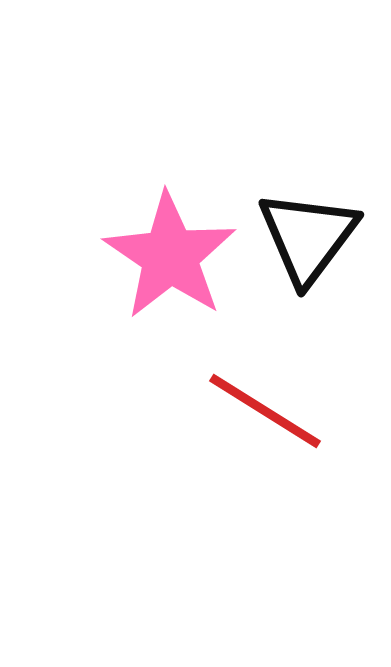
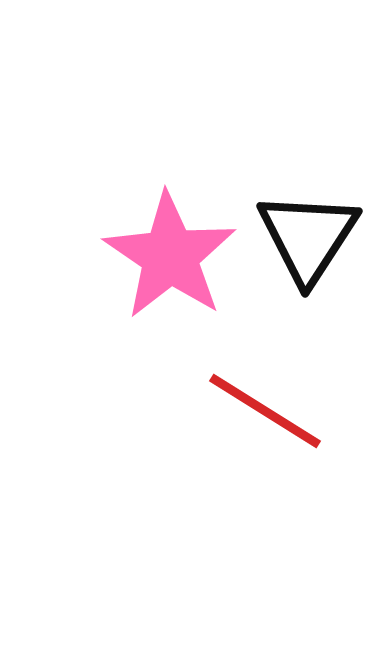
black triangle: rotated 4 degrees counterclockwise
